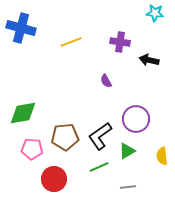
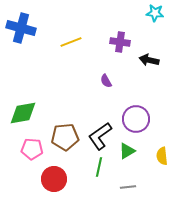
green line: rotated 54 degrees counterclockwise
